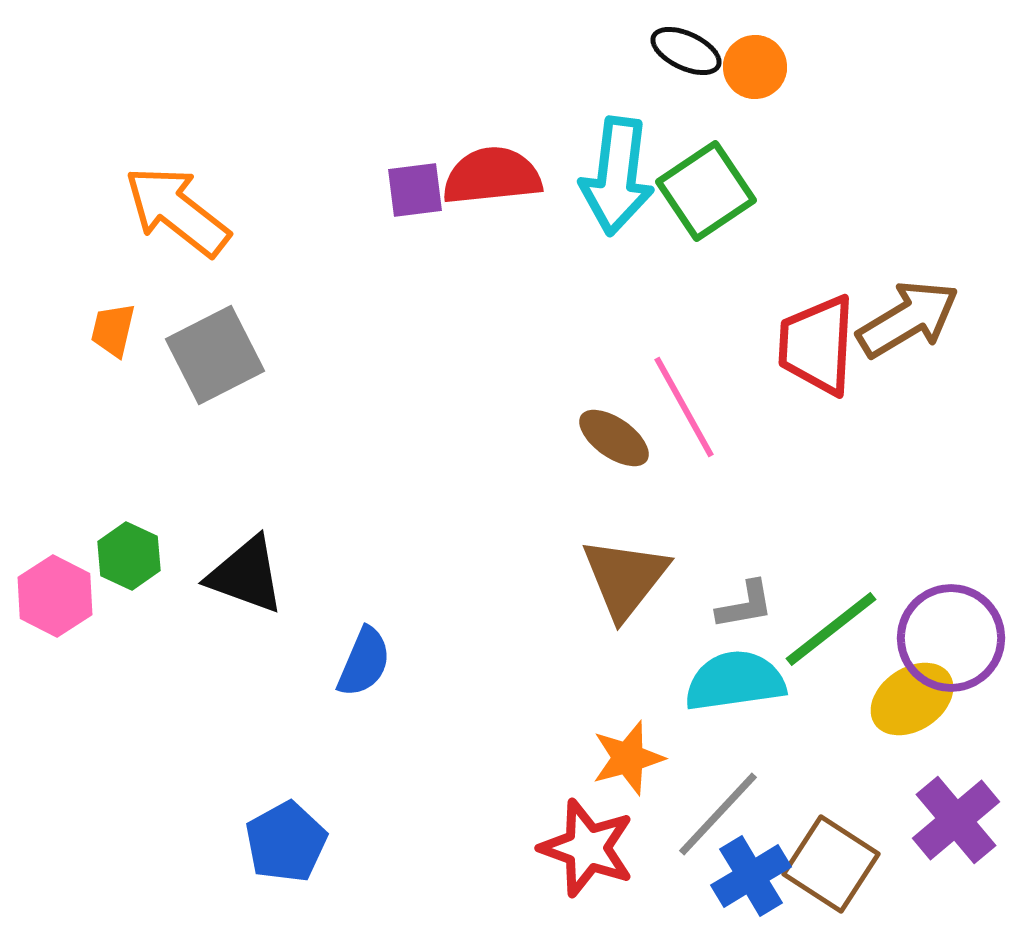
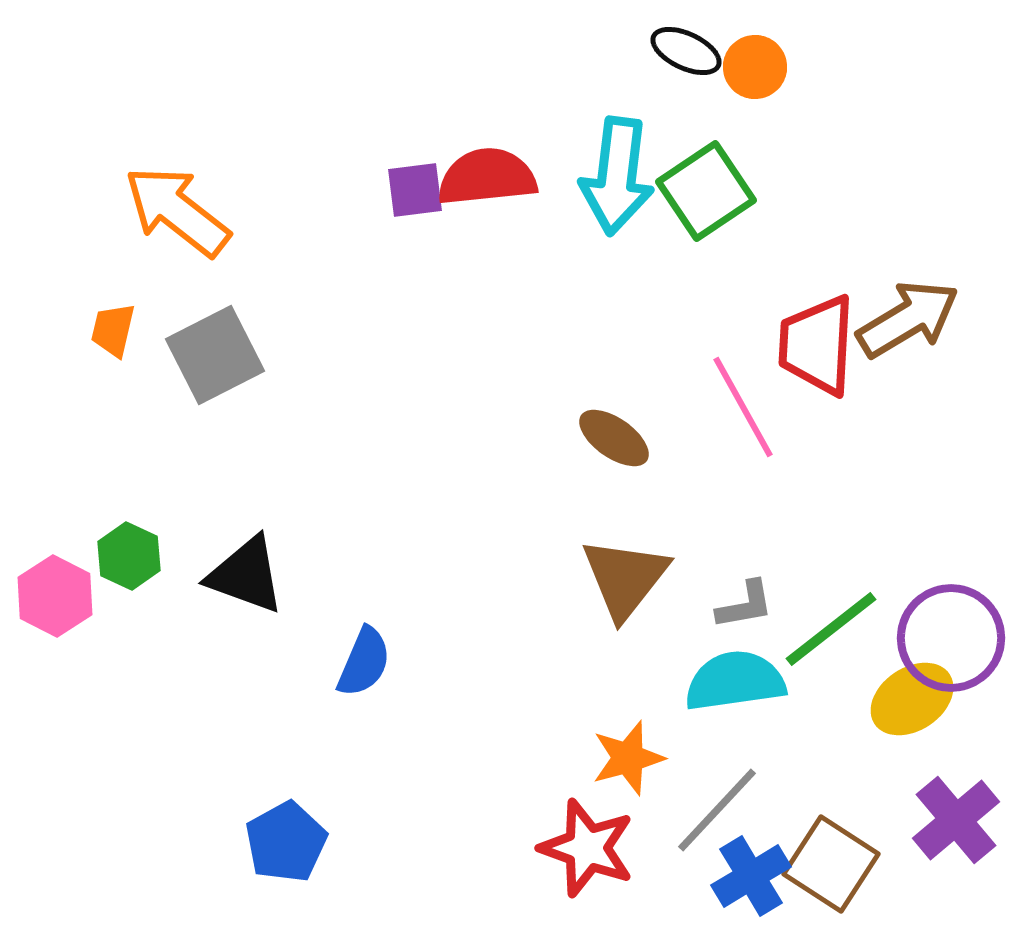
red semicircle: moved 5 px left, 1 px down
pink line: moved 59 px right
gray line: moved 1 px left, 4 px up
